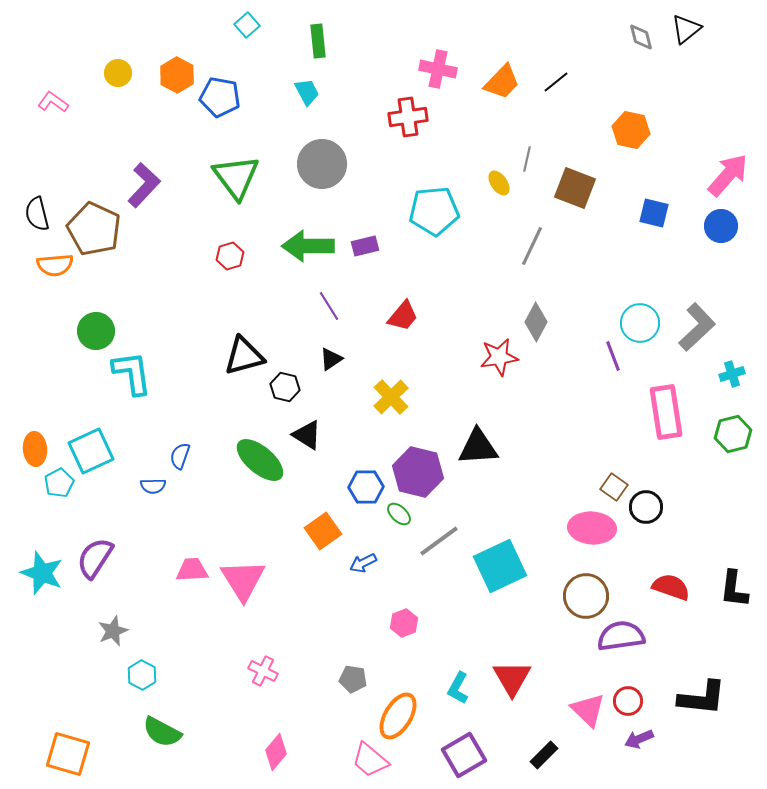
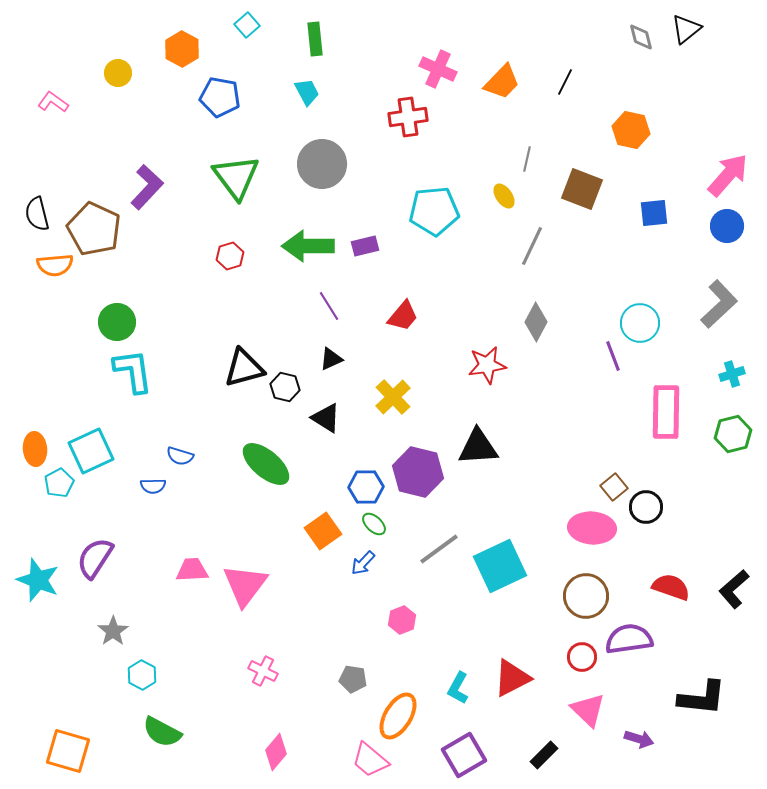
green rectangle at (318, 41): moved 3 px left, 2 px up
pink cross at (438, 69): rotated 12 degrees clockwise
orange hexagon at (177, 75): moved 5 px right, 26 px up
black line at (556, 82): moved 9 px right; rotated 24 degrees counterclockwise
yellow ellipse at (499, 183): moved 5 px right, 13 px down
purple L-shape at (144, 185): moved 3 px right, 2 px down
brown square at (575, 188): moved 7 px right, 1 px down
blue square at (654, 213): rotated 20 degrees counterclockwise
blue circle at (721, 226): moved 6 px right
gray L-shape at (697, 327): moved 22 px right, 23 px up
green circle at (96, 331): moved 21 px right, 9 px up
black triangle at (244, 356): moved 12 px down
red star at (499, 357): moved 12 px left, 8 px down
black triangle at (331, 359): rotated 10 degrees clockwise
cyan L-shape at (132, 373): moved 1 px right, 2 px up
yellow cross at (391, 397): moved 2 px right
pink rectangle at (666, 412): rotated 10 degrees clockwise
black triangle at (307, 435): moved 19 px right, 17 px up
blue semicircle at (180, 456): rotated 92 degrees counterclockwise
green ellipse at (260, 460): moved 6 px right, 4 px down
brown square at (614, 487): rotated 16 degrees clockwise
green ellipse at (399, 514): moved 25 px left, 10 px down
gray line at (439, 541): moved 8 px down
blue arrow at (363, 563): rotated 20 degrees counterclockwise
cyan star at (42, 573): moved 4 px left, 7 px down
pink triangle at (243, 580): moved 2 px right, 5 px down; rotated 9 degrees clockwise
black L-shape at (734, 589): rotated 42 degrees clockwise
pink hexagon at (404, 623): moved 2 px left, 3 px up
gray star at (113, 631): rotated 12 degrees counterclockwise
purple semicircle at (621, 636): moved 8 px right, 3 px down
red triangle at (512, 678): rotated 33 degrees clockwise
red circle at (628, 701): moved 46 px left, 44 px up
purple arrow at (639, 739): rotated 140 degrees counterclockwise
orange square at (68, 754): moved 3 px up
